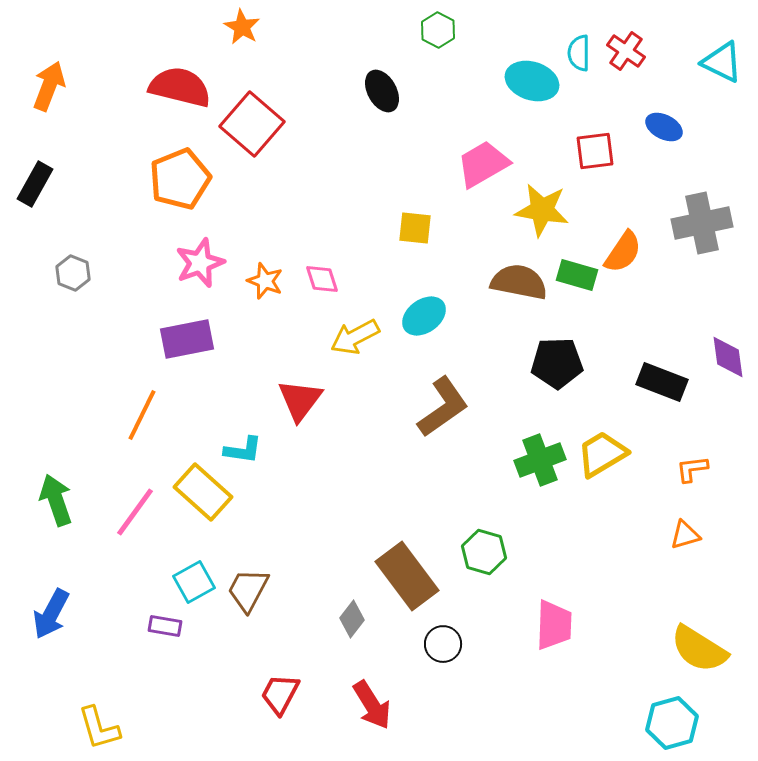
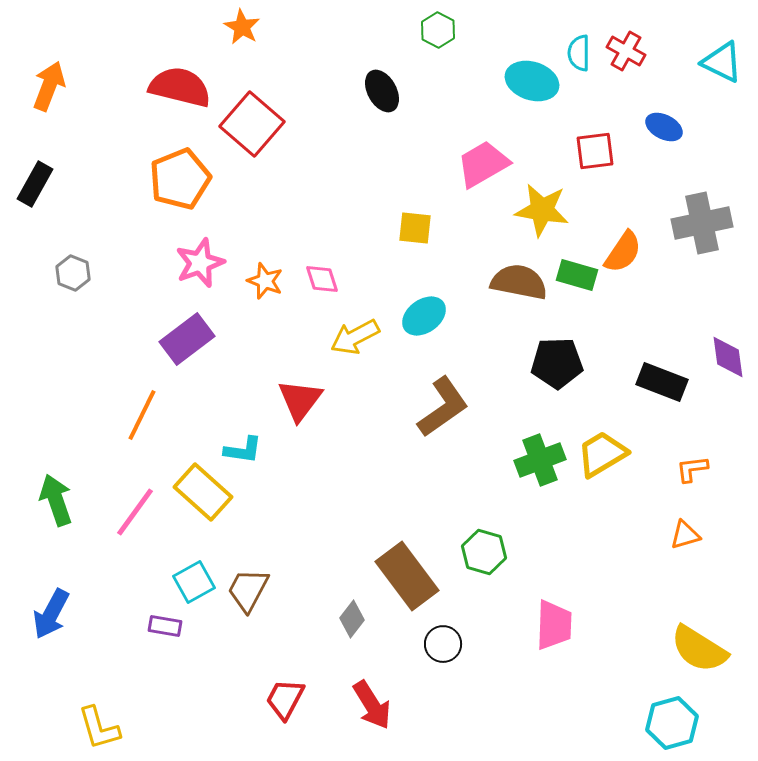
red cross at (626, 51): rotated 6 degrees counterclockwise
purple rectangle at (187, 339): rotated 26 degrees counterclockwise
red trapezoid at (280, 694): moved 5 px right, 5 px down
